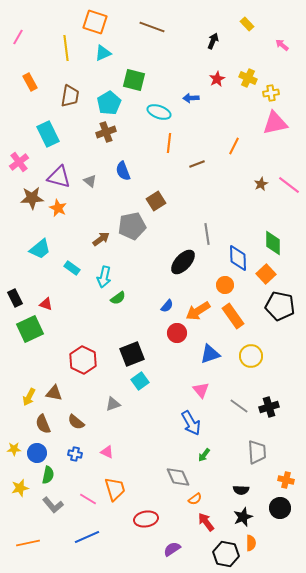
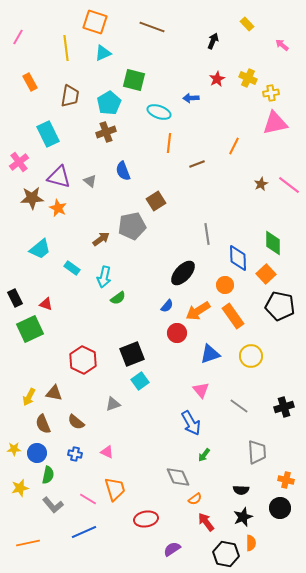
black ellipse at (183, 262): moved 11 px down
black cross at (269, 407): moved 15 px right
blue line at (87, 537): moved 3 px left, 5 px up
